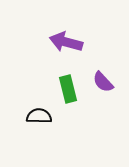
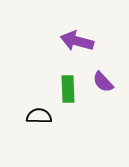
purple arrow: moved 11 px right, 1 px up
green rectangle: rotated 12 degrees clockwise
